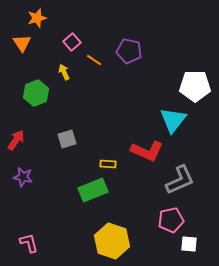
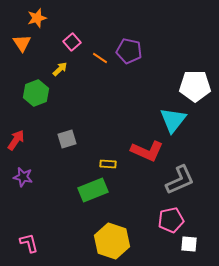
orange line: moved 6 px right, 2 px up
yellow arrow: moved 4 px left, 3 px up; rotated 70 degrees clockwise
